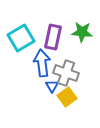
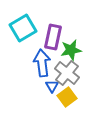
green star: moved 11 px left, 18 px down; rotated 15 degrees counterclockwise
cyan square: moved 2 px right, 10 px up
gray cross: moved 1 px right; rotated 20 degrees clockwise
